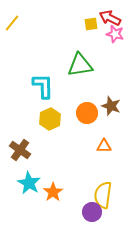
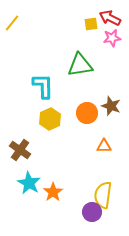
pink star: moved 3 px left, 4 px down; rotated 24 degrees counterclockwise
